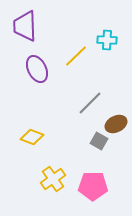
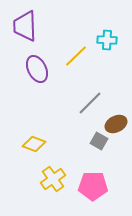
yellow diamond: moved 2 px right, 7 px down
